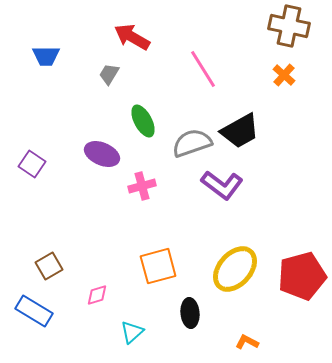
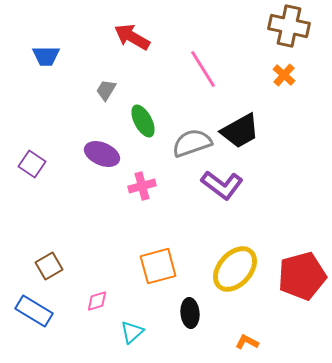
gray trapezoid: moved 3 px left, 16 px down
pink diamond: moved 6 px down
